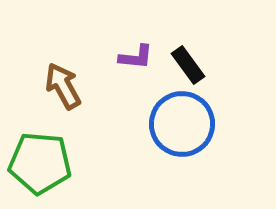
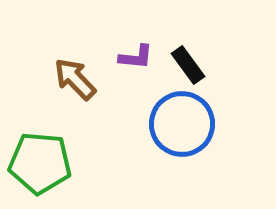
brown arrow: moved 12 px right, 7 px up; rotated 15 degrees counterclockwise
